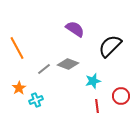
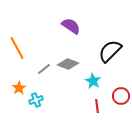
purple semicircle: moved 4 px left, 3 px up
black semicircle: moved 5 px down
cyan star: rotated 28 degrees counterclockwise
